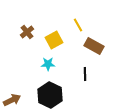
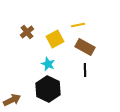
yellow line: rotated 72 degrees counterclockwise
yellow square: moved 1 px right, 1 px up
brown rectangle: moved 9 px left, 1 px down
cyan star: rotated 24 degrees clockwise
black line: moved 4 px up
black hexagon: moved 2 px left, 6 px up
